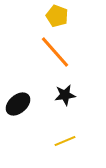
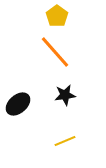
yellow pentagon: rotated 15 degrees clockwise
